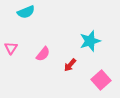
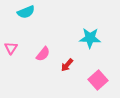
cyan star: moved 3 px up; rotated 20 degrees clockwise
red arrow: moved 3 px left
pink square: moved 3 px left
